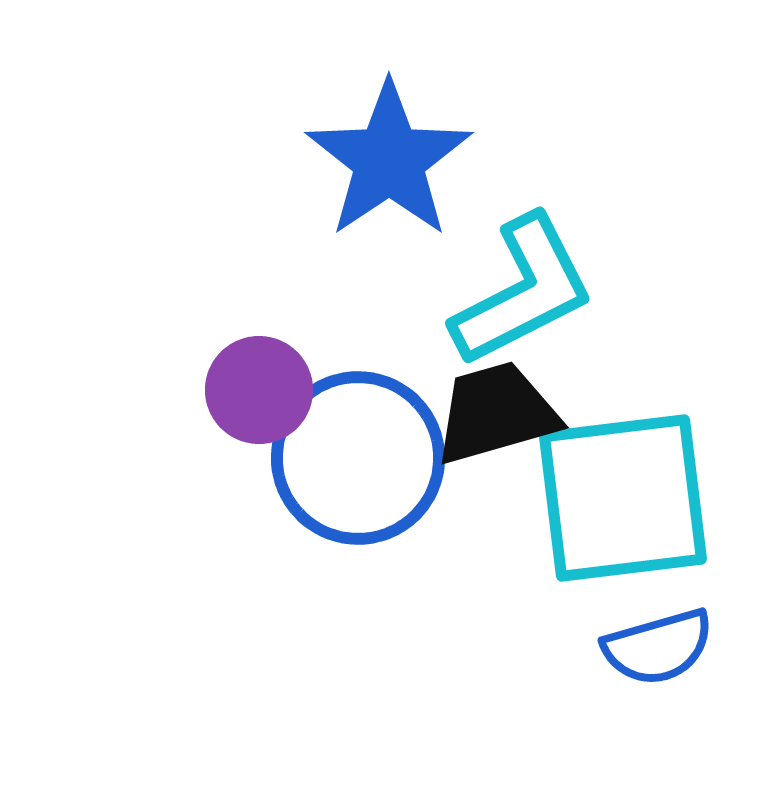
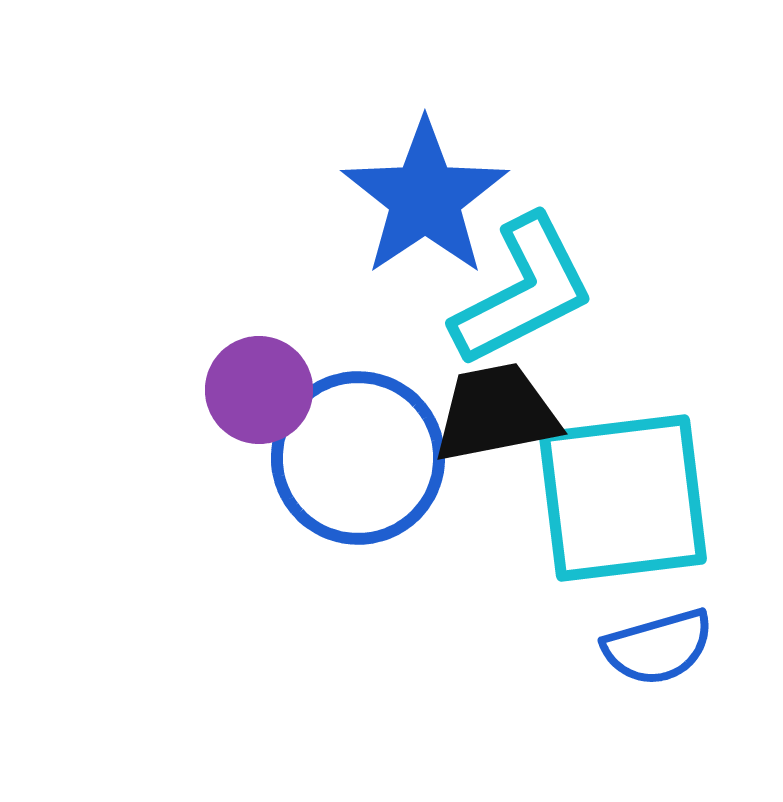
blue star: moved 36 px right, 38 px down
black trapezoid: rotated 5 degrees clockwise
